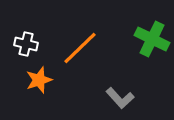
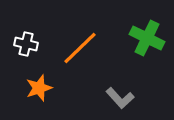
green cross: moved 5 px left, 1 px up
orange star: moved 8 px down
